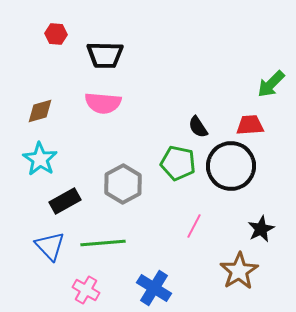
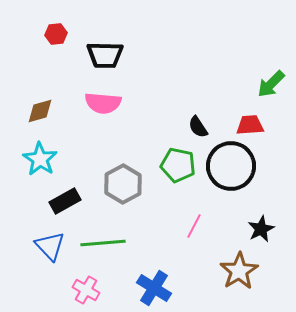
red hexagon: rotated 10 degrees counterclockwise
green pentagon: moved 2 px down
